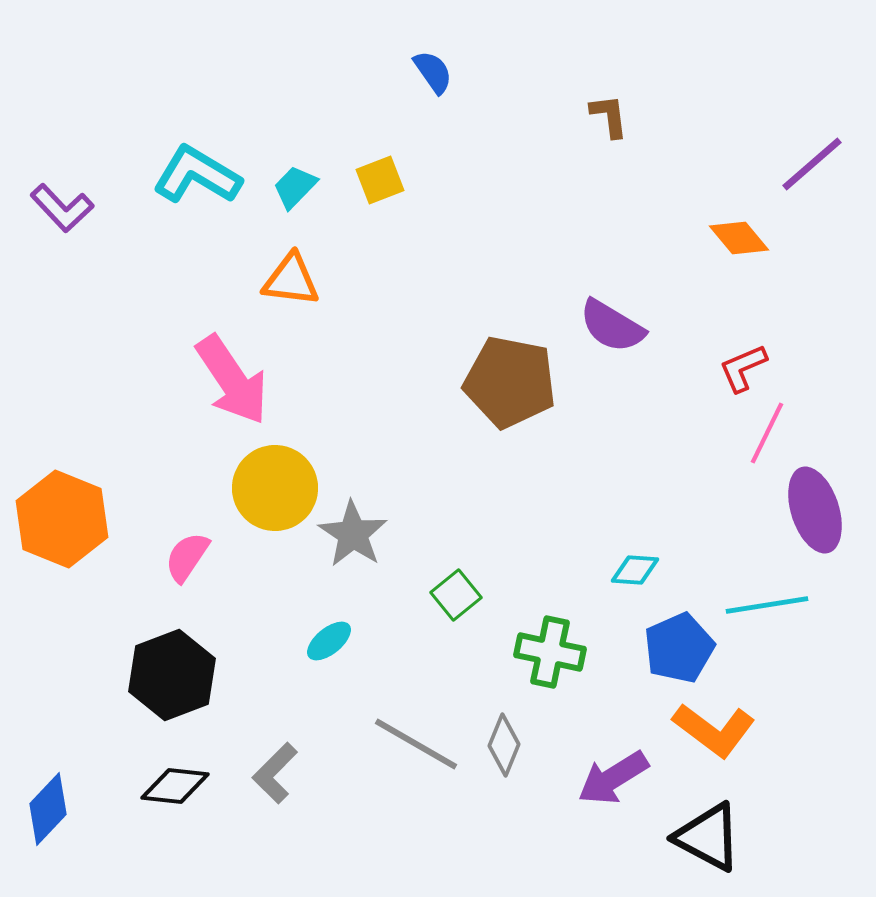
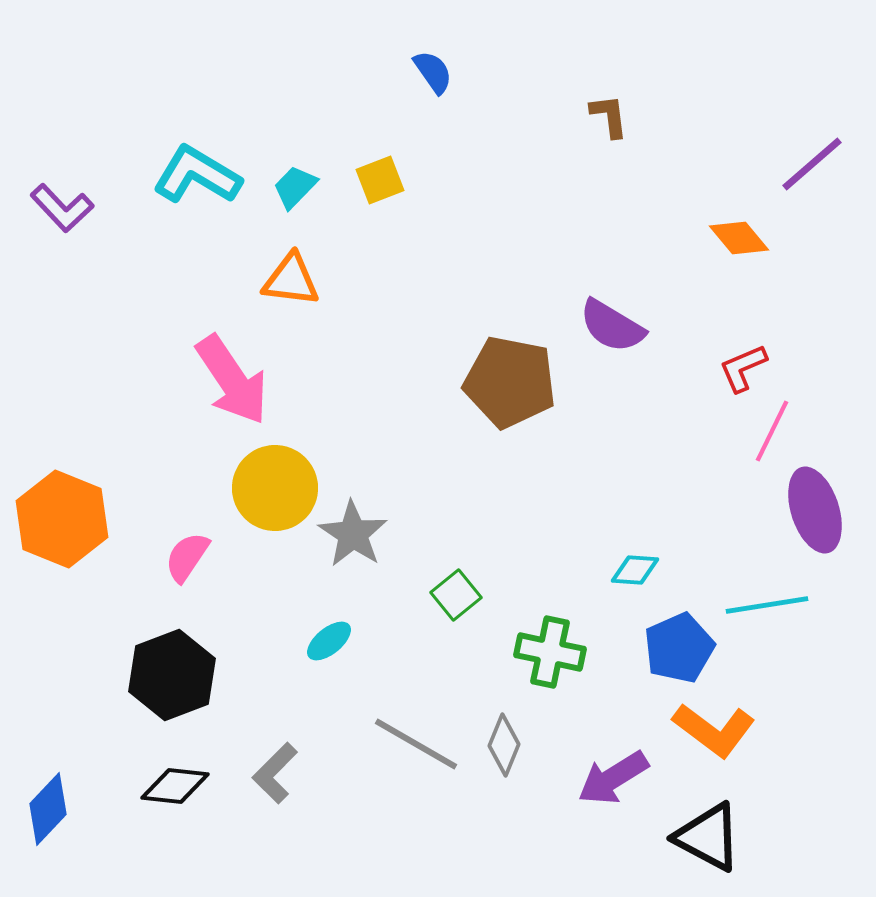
pink line: moved 5 px right, 2 px up
